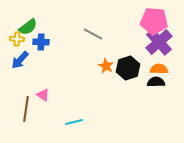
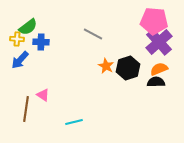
orange semicircle: rotated 24 degrees counterclockwise
